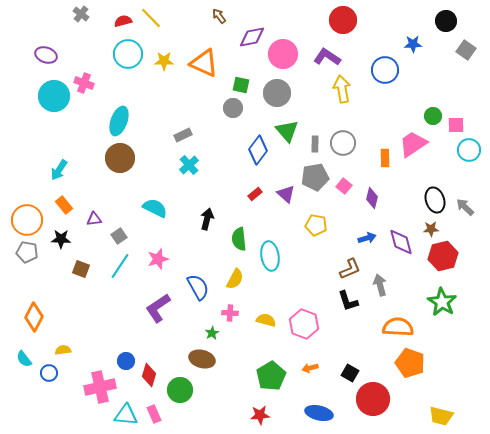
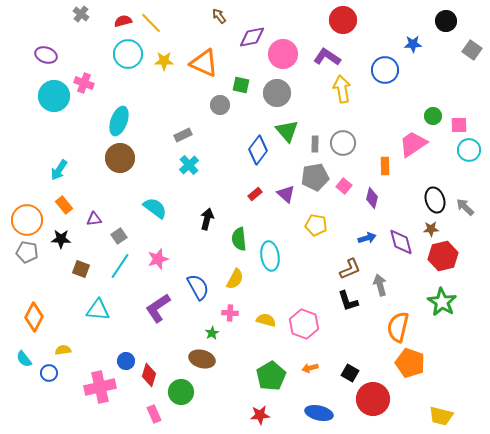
yellow line at (151, 18): moved 5 px down
gray square at (466, 50): moved 6 px right
gray circle at (233, 108): moved 13 px left, 3 px up
pink square at (456, 125): moved 3 px right
orange rectangle at (385, 158): moved 8 px down
cyan semicircle at (155, 208): rotated 10 degrees clockwise
orange semicircle at (398, 327): rotated 80 degrees counterclockwise
green circle at (180, 390): moved 1 px right, 2 px down
cyan triangle at (126, 415): moved 28 px left, 105 px up
